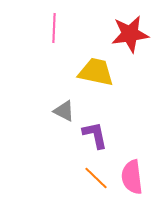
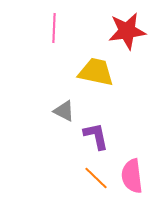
red star: moved 3 px left, 3 px up
purple L-shape: moved 1 px right, 1 px down
pink semicircle: moved 1 px up
